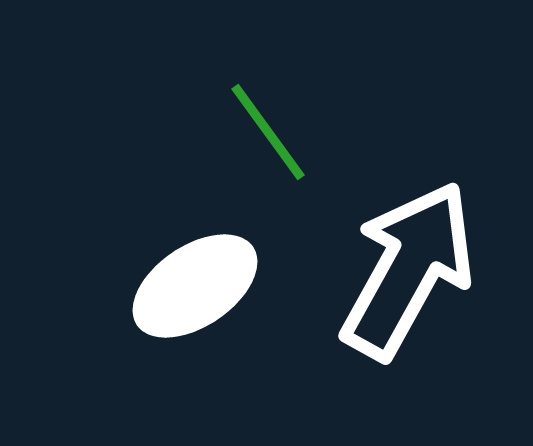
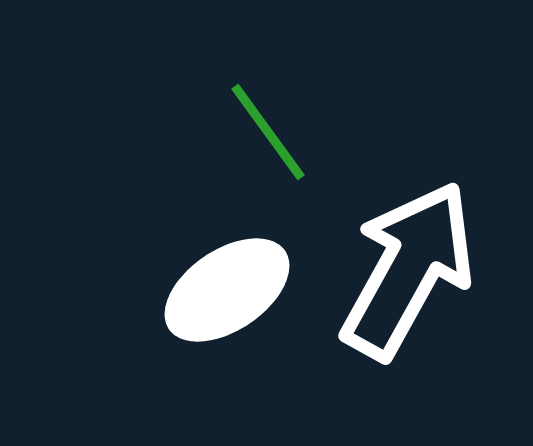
white ellipse: moved 32 px right, 4 px down
